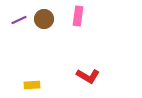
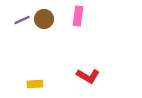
purple line: moved 3 px right
yellow rectangle: moved 3 px right, 1 px up
